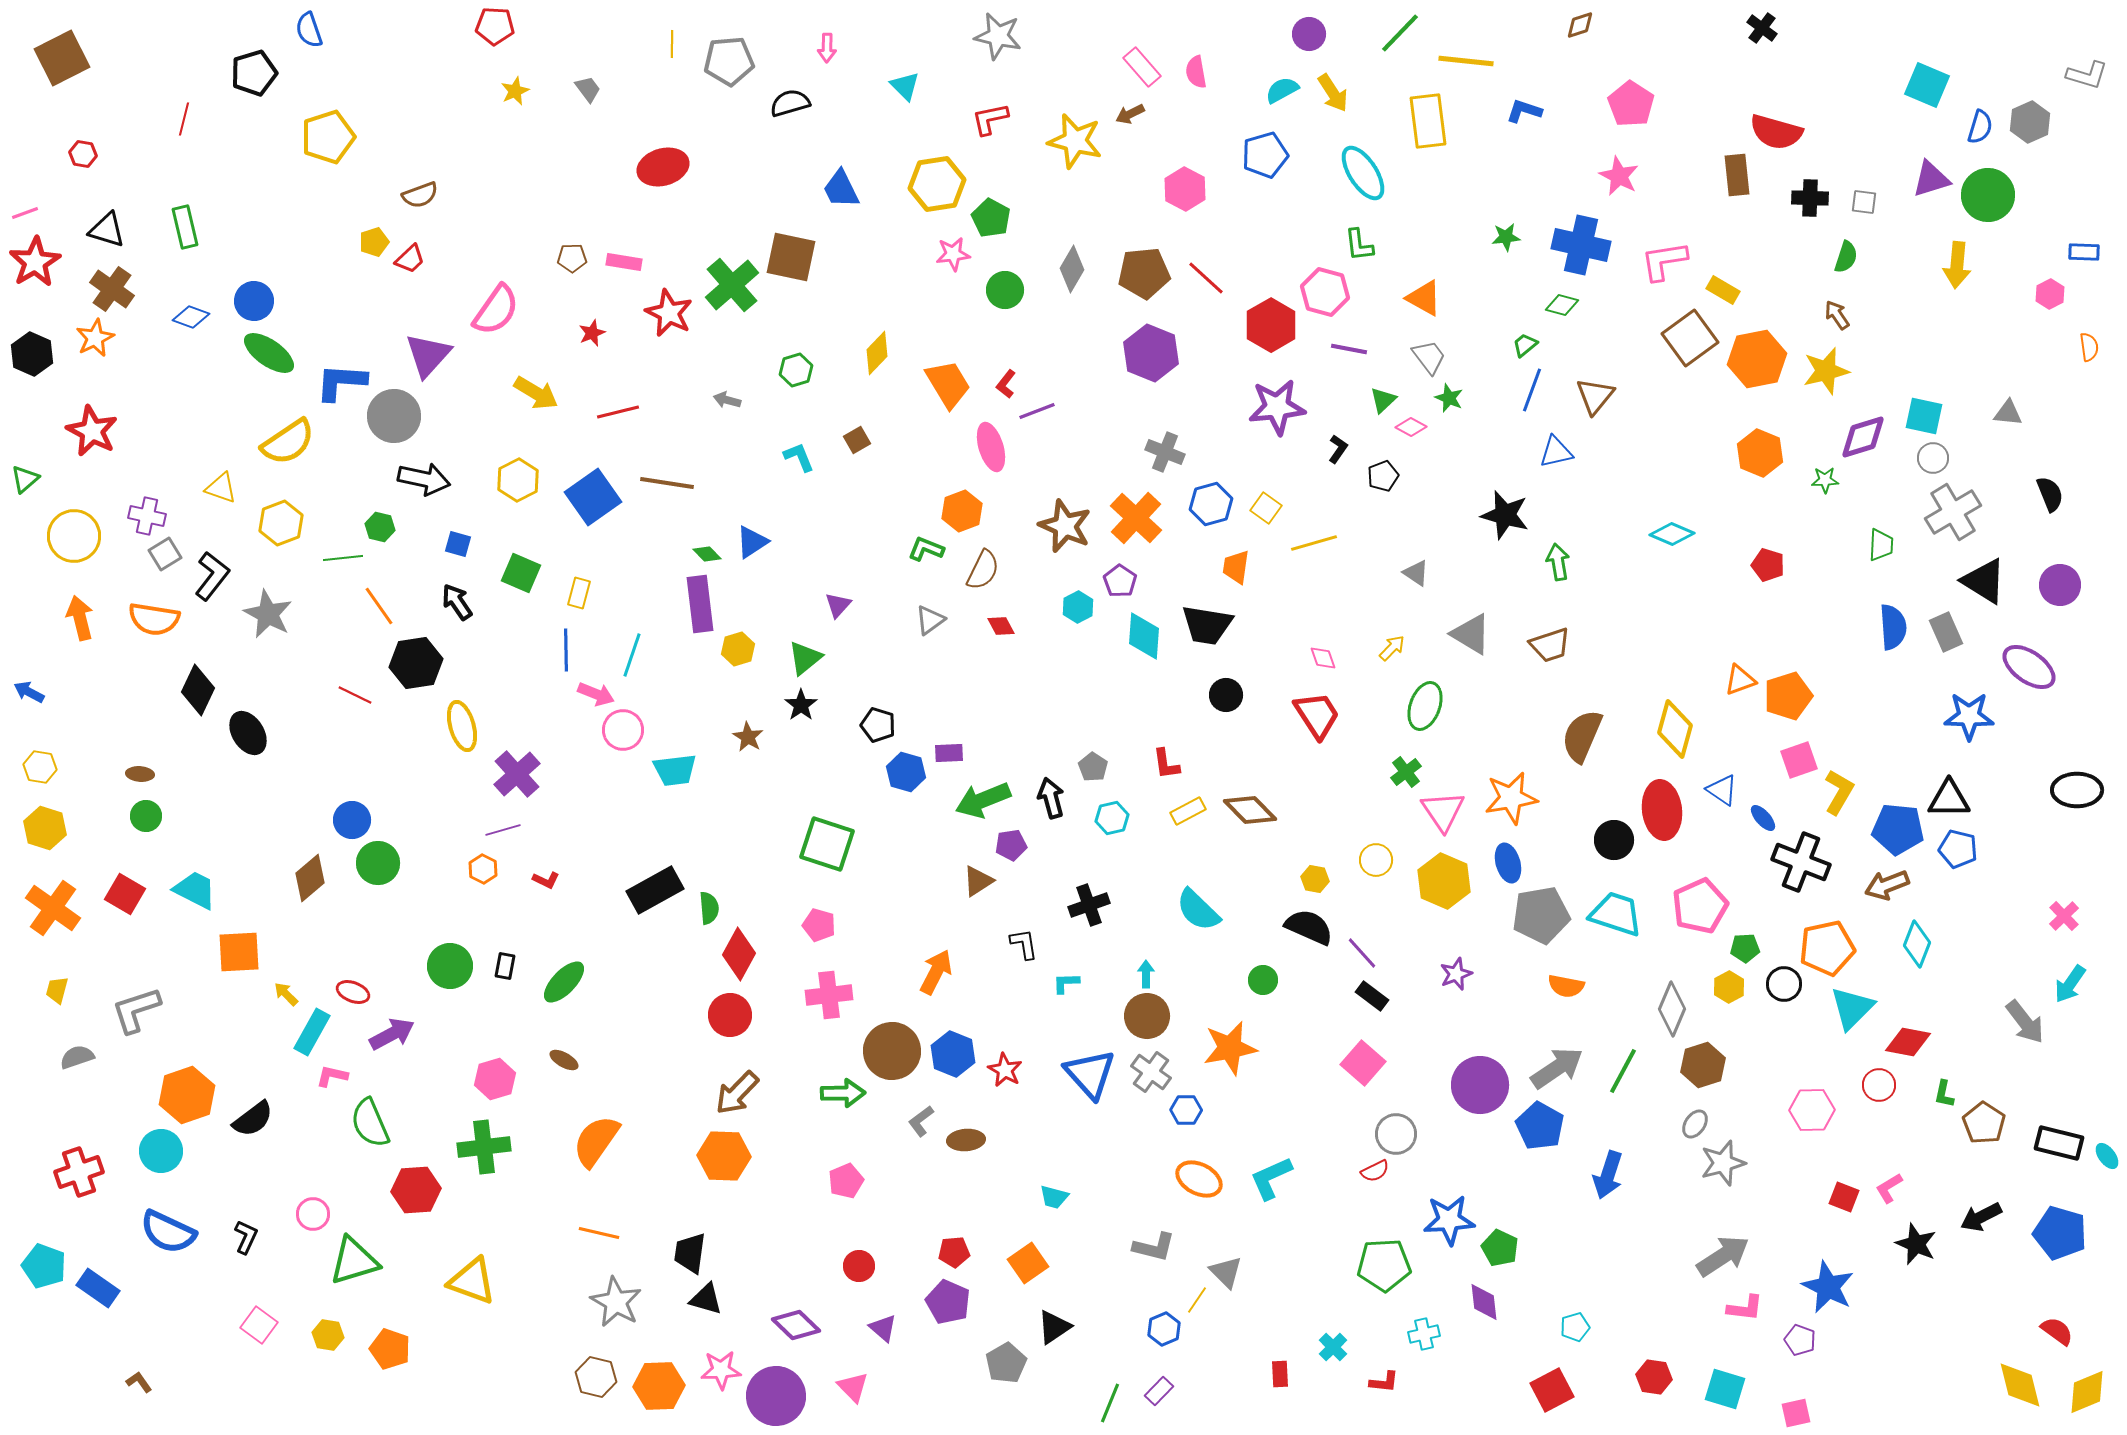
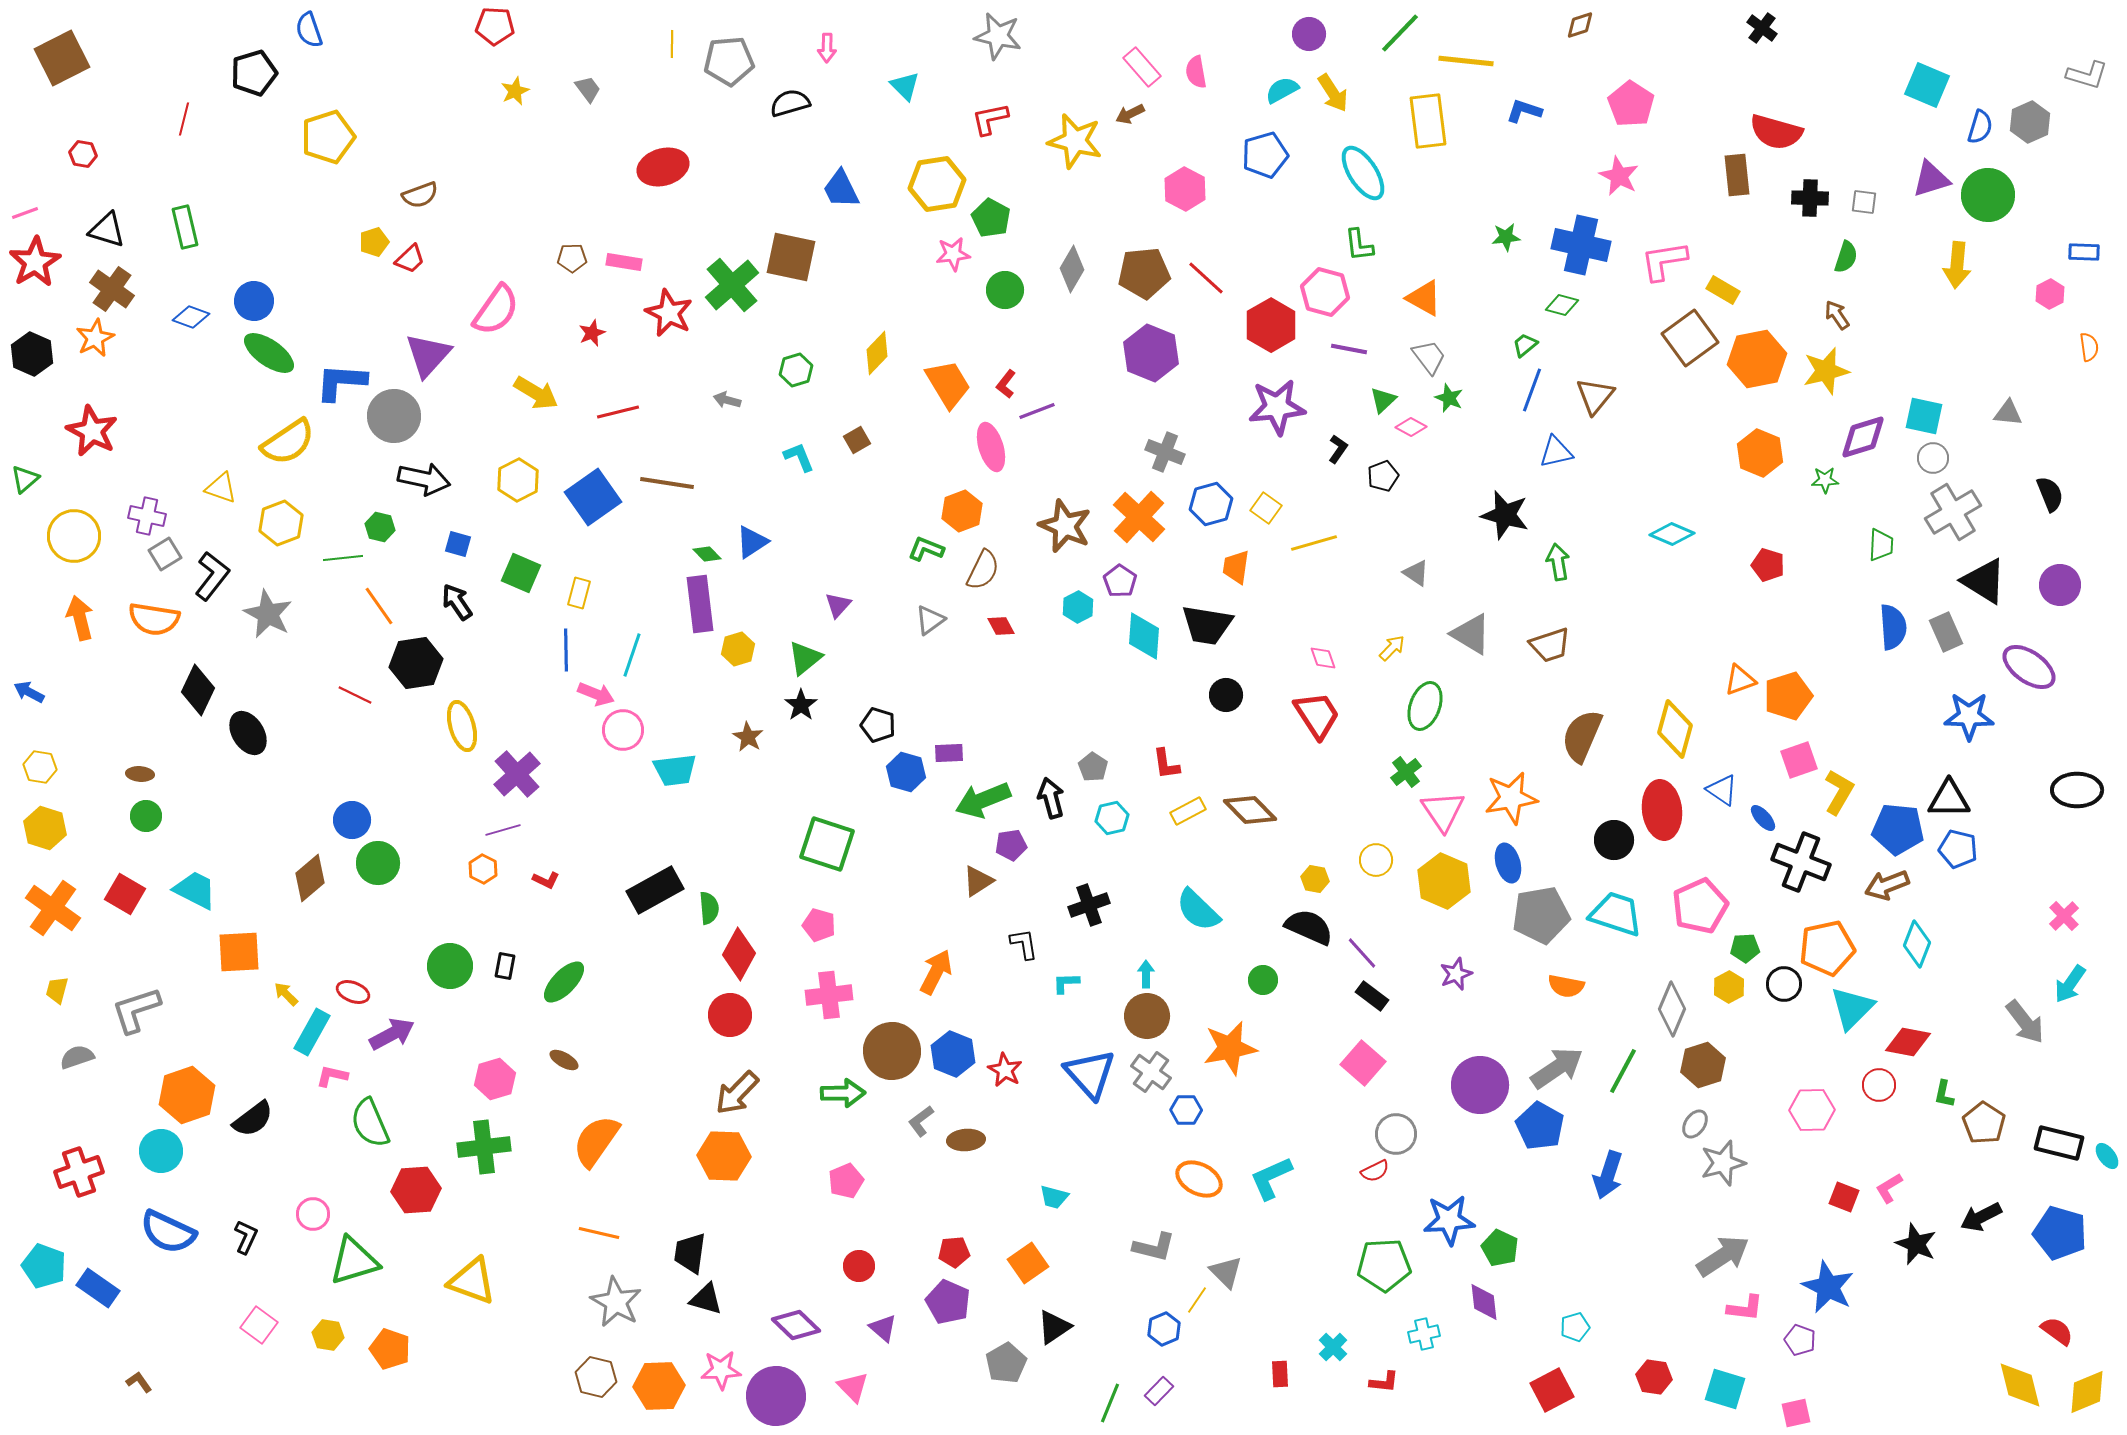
orange cross at (1136, 518): moved 3 px right, 1 px up
